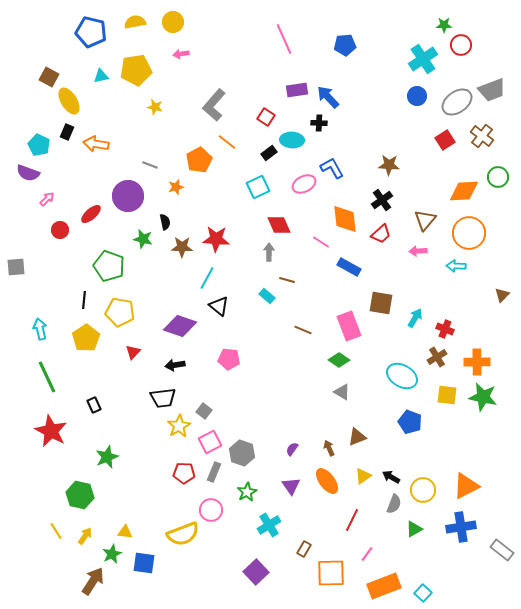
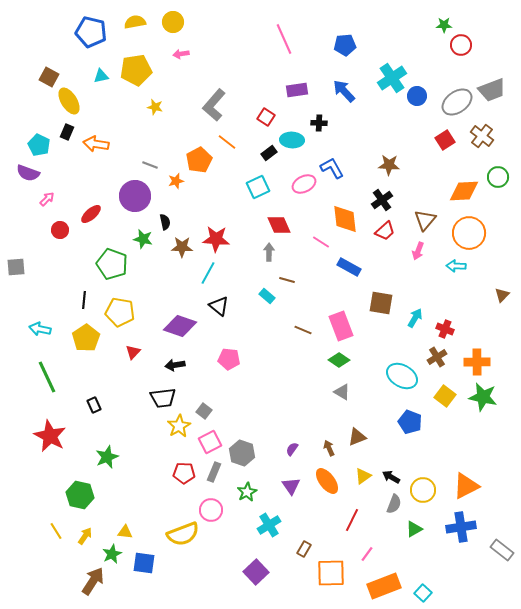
cyan cross at (423, 59): moved 31 px left, 19 px down
blue arrow at (328, 97): moved 16 px right, 6 px up
orange star at (176, 187): moved 6 px up
purple circle at (128, 196): moved 7 px right
red trapezoid at (381, 234): moved 4 px right, 3 px up
pink arrow at (418, 251): rotated 66 degrees counterclockwise
green pentagon at (109, 266): moved 3 px right, 2 px up
cyan line at (207, 278): moved 1 px right, 5 px up
pink rectangle at (349, 326): moved 8 px left
cyan arrow at (40, 329): rotated 65 degrees counterclockwise
yellow square at (447, 395): moved 2 px left, 1 px down; rotated 30 degrees clockwise
red star at (51, 431): moved 1 px left, 5 px down
